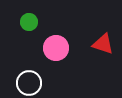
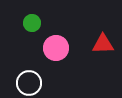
green circle: moved 3 px right, 1 px down
red triangle: rotated 20 degrees counterclockwise
